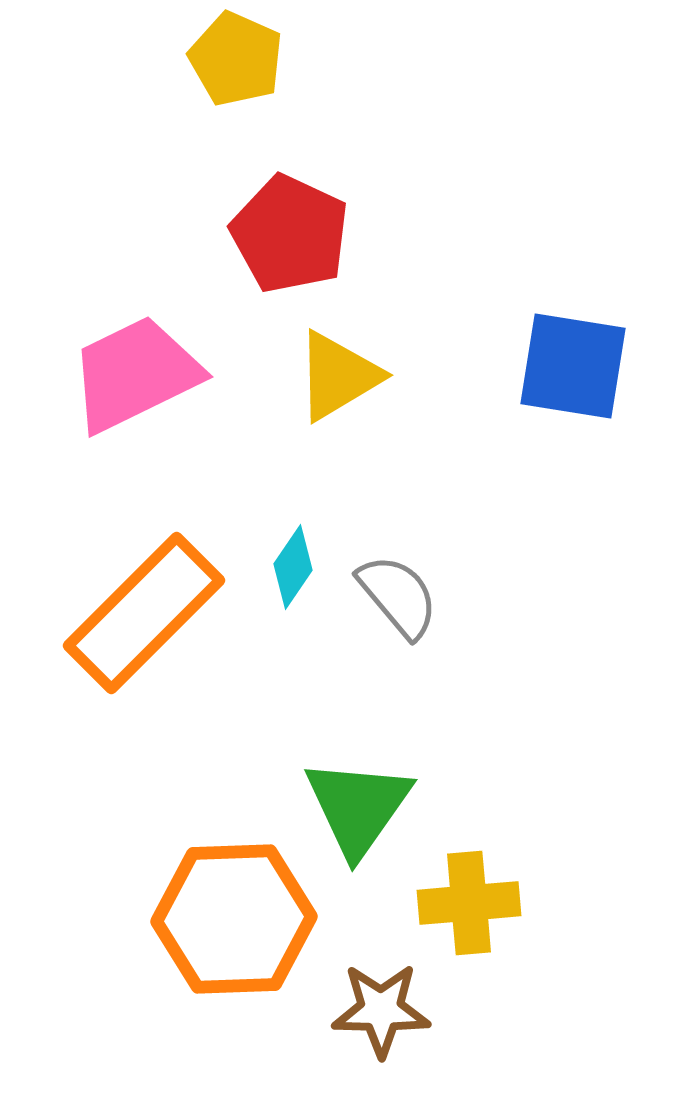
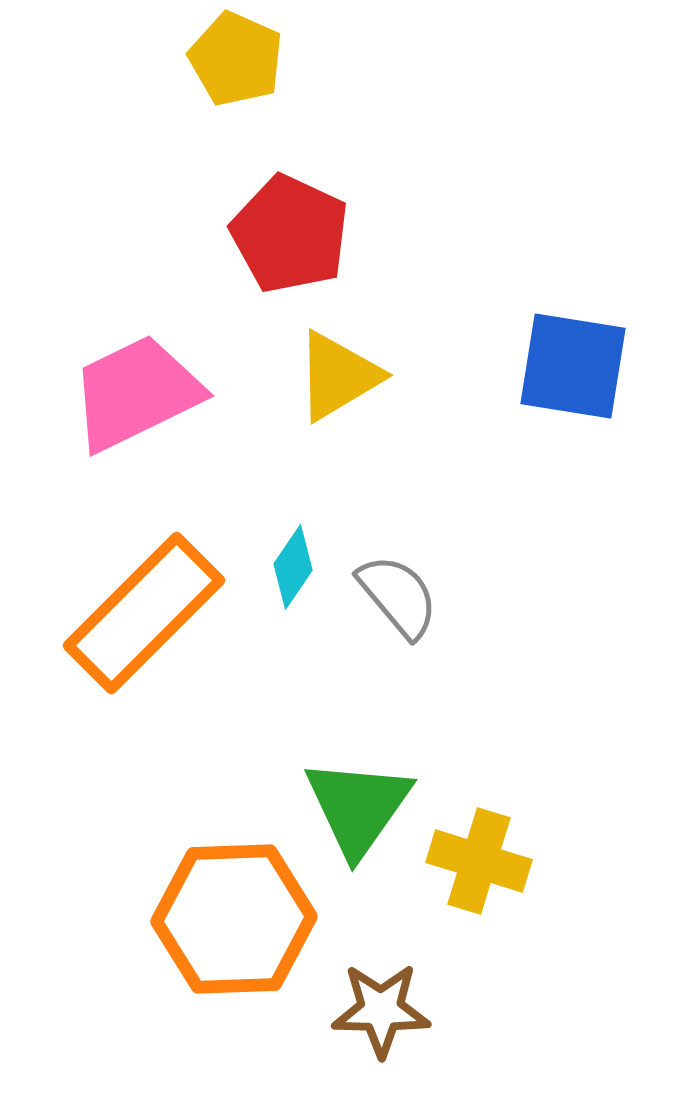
pink trapezoid: moved 1 px right, 19 px down
yellow cross: moved 10 px right, 42 px up; rotated 22 degrees clockwise
